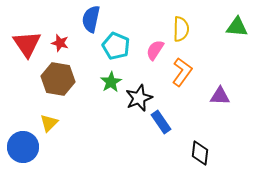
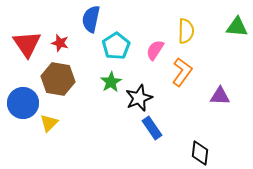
yellow semicircle: moved 5 px right, 2 px down
cyan pentagon: rotated 16 degrees clockwise
blue rectangle: moved 9 px left, 6 px down
blue circle: moved 44 px up
